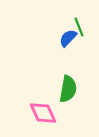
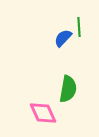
green line: rotated 18 degrees clockwise
blue semicircle: moved 5 px left
